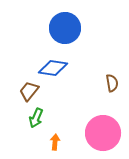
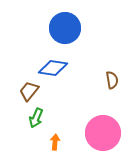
brown semicircle: moved 3 px up
